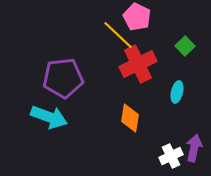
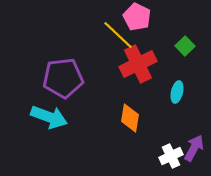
purple arrow: rotated 16 degrees clockwise
